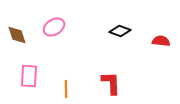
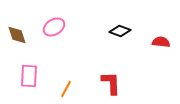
red semicircle: moved 1 px down
orange line: rotated 30 degrees clockwise
